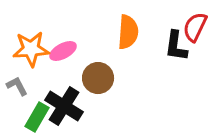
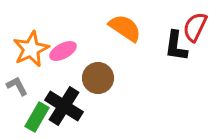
orange semicircle: moved 3 px left, 4 px up; rotated 60 degrees counterclockwise
orange star: rotated 21 degrees counterclockwise
